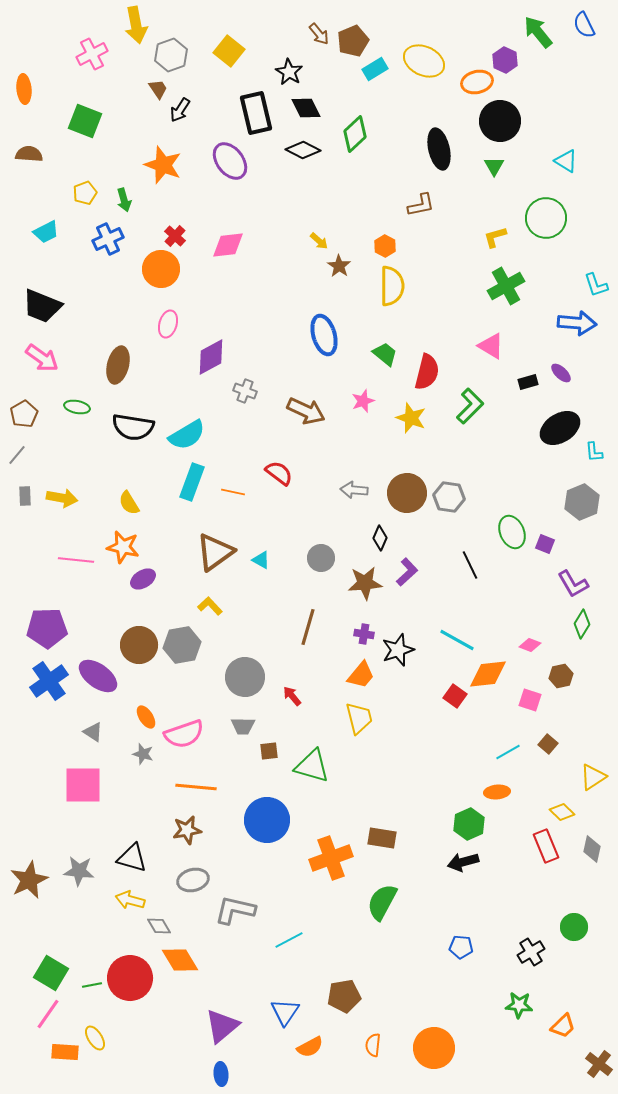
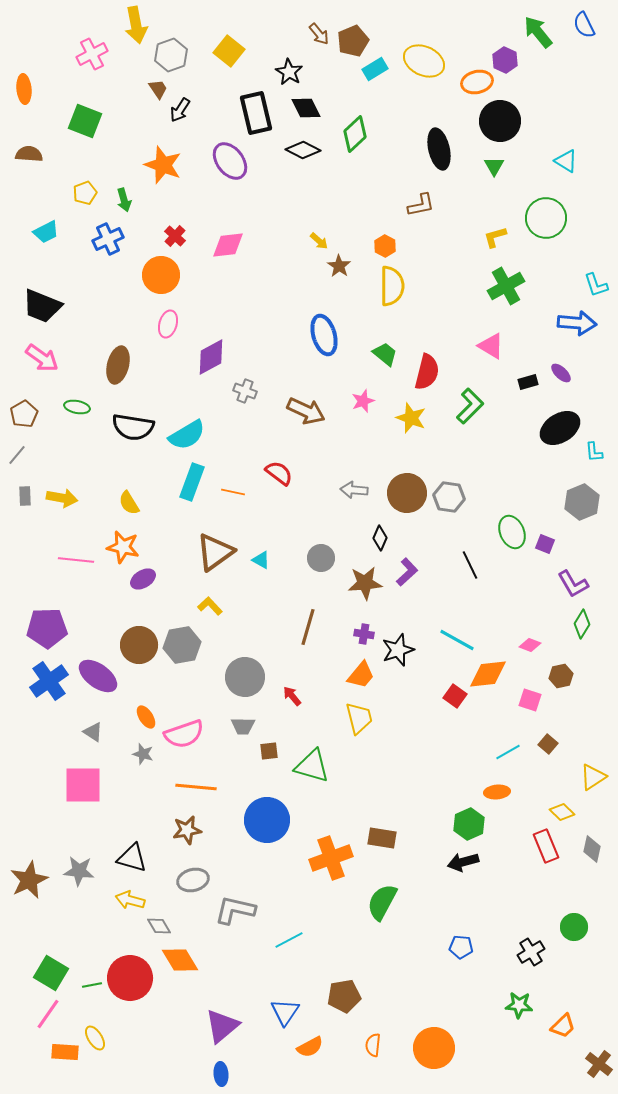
orange circle at (161, 269): moved 6 px down
